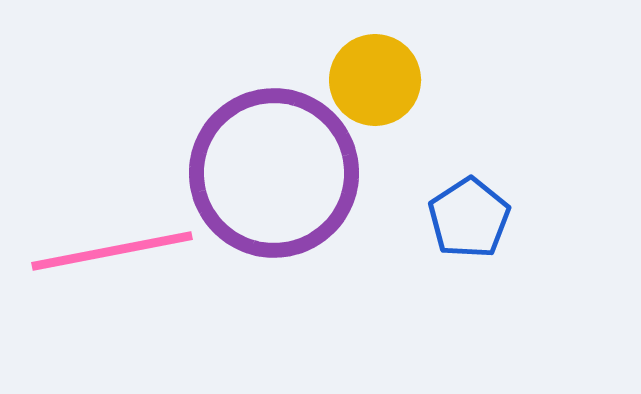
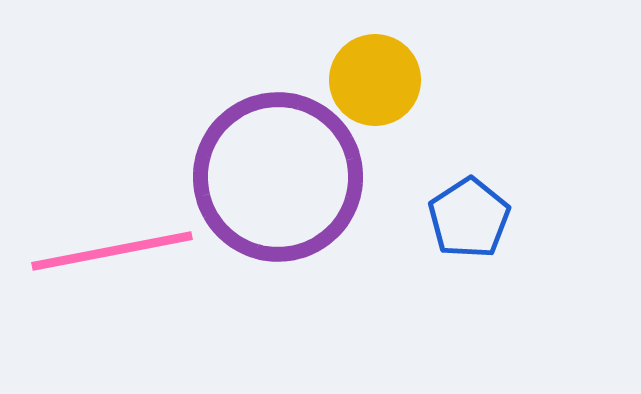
purple circle: moved 4 px right, 4 px down
